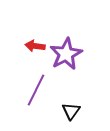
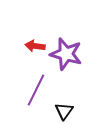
purple star: rotated 28 degrees counterclockwise
black triangle: moved 7 px left
